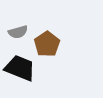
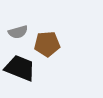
brown pentagon: rotated 30 degrees clockwise
